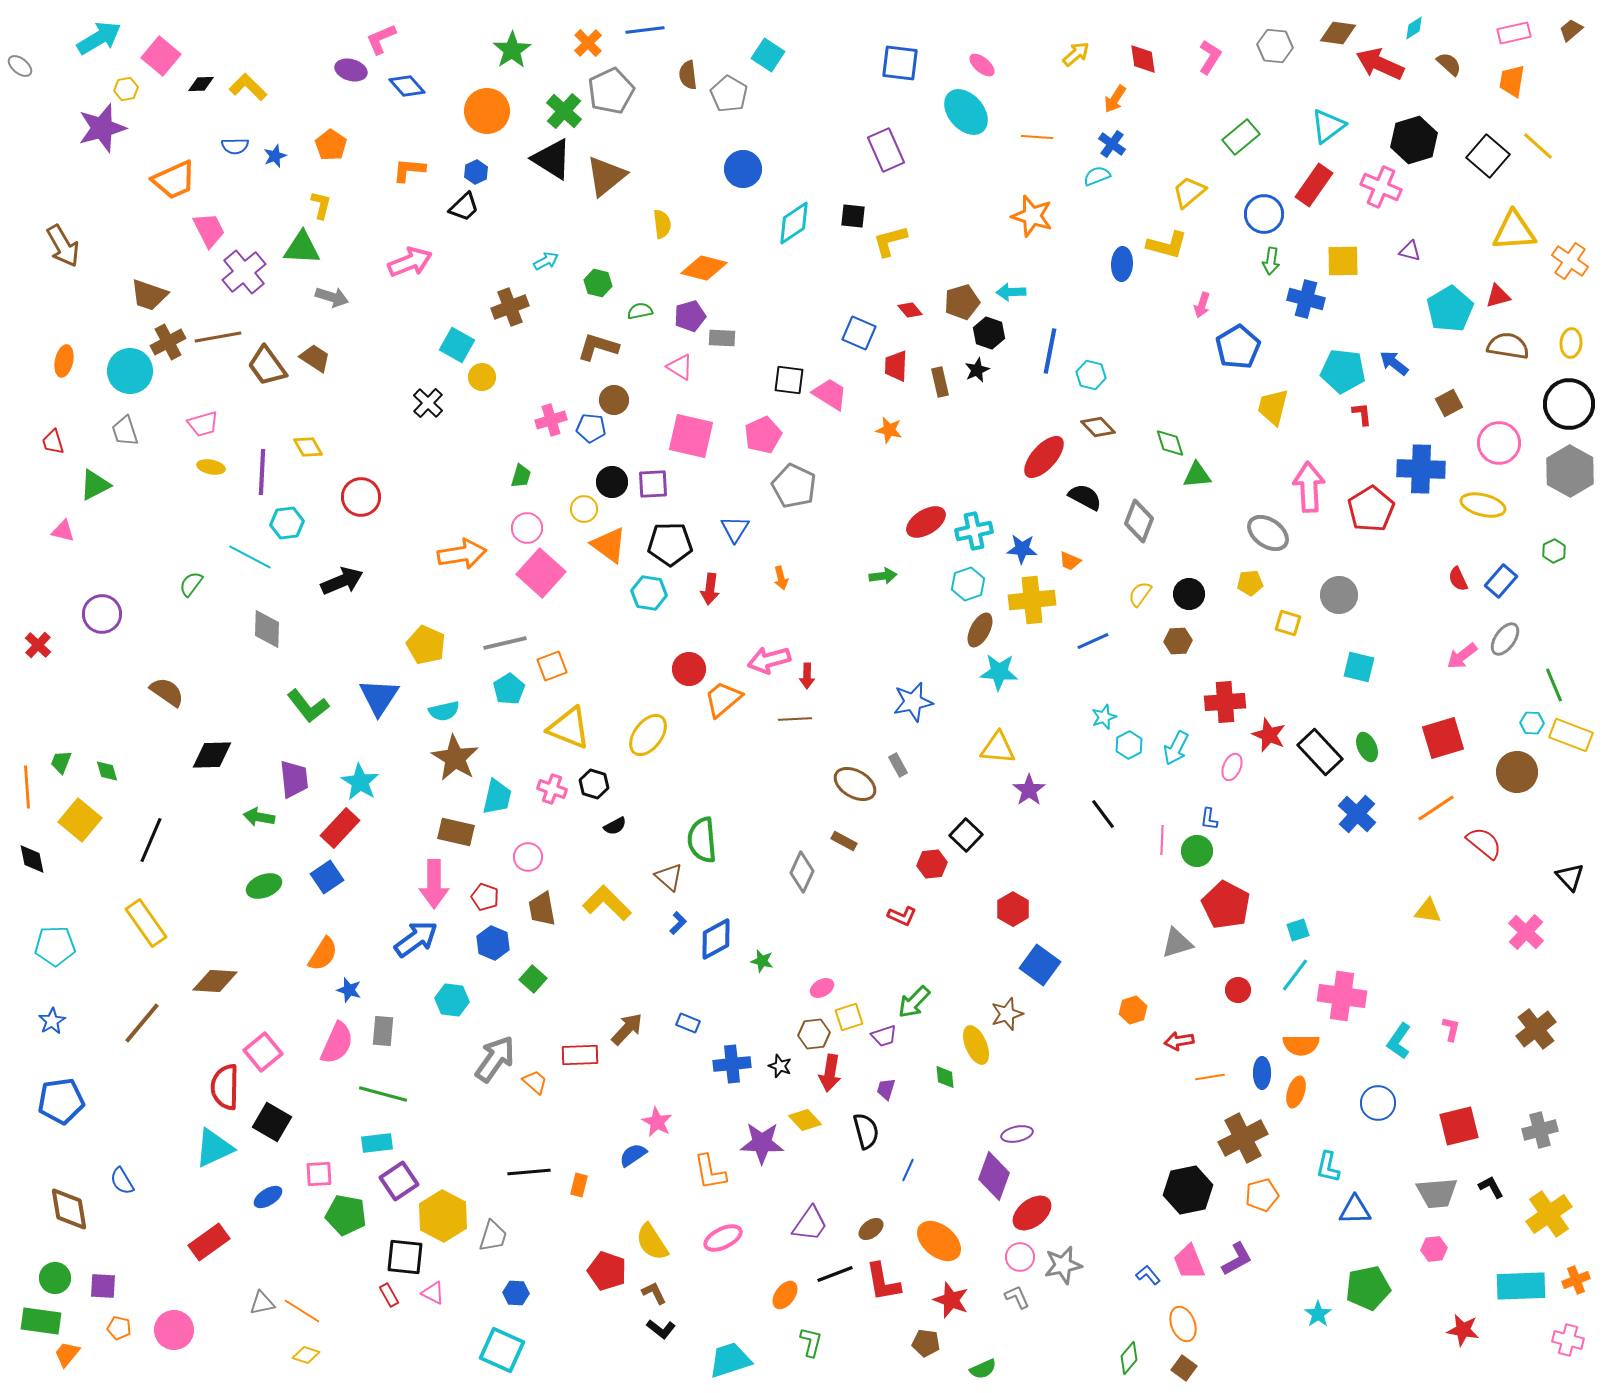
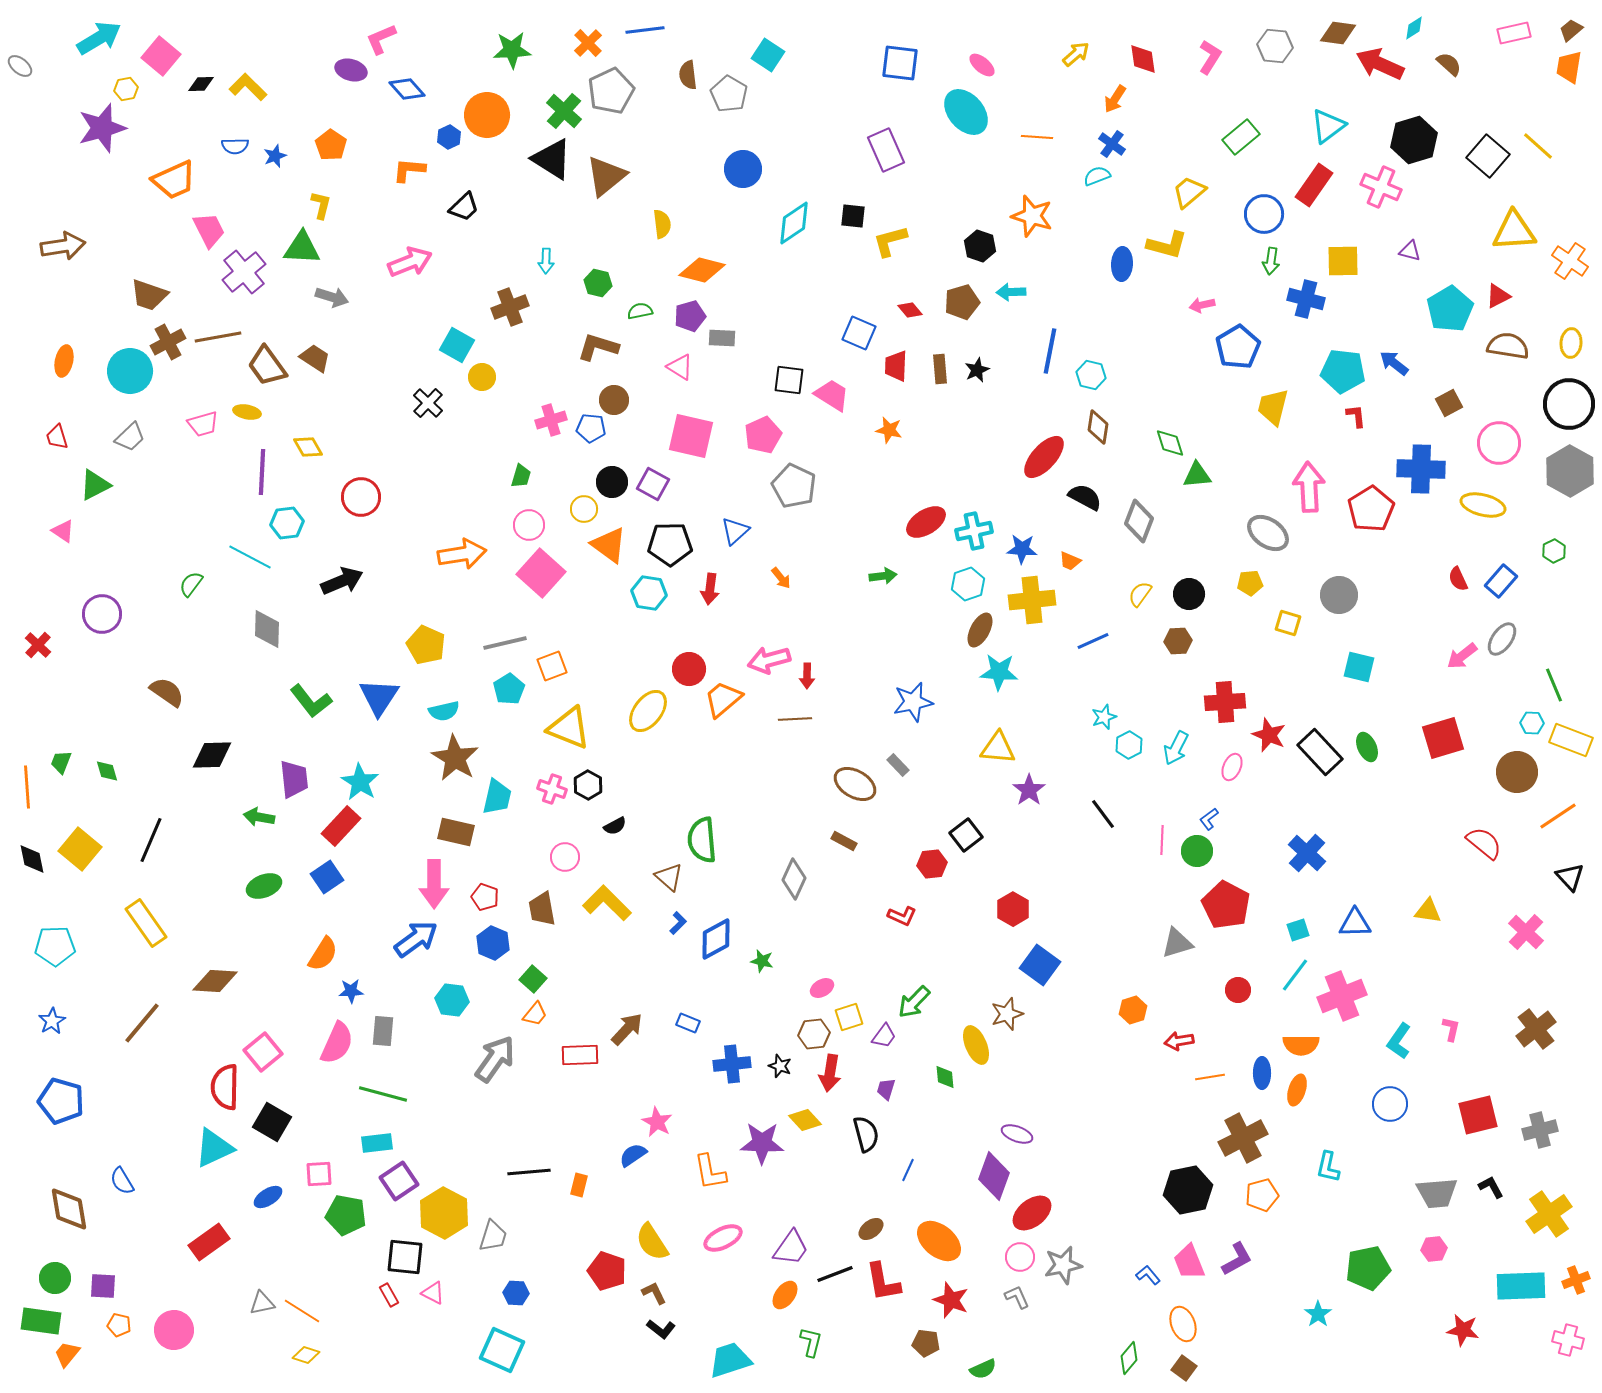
green star at (512, 50): rotated 30 degrees clockwise
orange trapezoid at (1512, 81): moved 57 px right, 14 px up
blue diamond at (407, 86): moved 3 px down
orange circle at (487, 111): moved 4 px down
blue hexagon at (476, 172): moved 27 px left, 35 px up
brown arrow at (63, 246): rotated 69 degrees counterclockwise
cyan arrow at (546, 261): rotated 120 degrees clockwise
orange diamond at (704, 268): moved 2 px left, 2 px down
red triangle at (1498, 296): rotated 12 degrees counterclockwise
pink arrow at (1202, 305): rotated 60 degrees clockwise
black hexagon at (989, 333): moved 9 px left, 87 px up
brown rectangle at (940, 382): moved 13 px up; rotated 8 degrees clockwise
pink trapezoid at (830, 394): moved 2 px right, 1 px down
red L-shape at (1362, 414): moved 6 px left, 2 px down
brown diamond at (1098, 427): rotated 52 degrees clockwise
gray trapezoid at (125, 431): moved 5 px right, 6 px down; rotated 116 degrees counterclockwise
red trapezoid at (53, 442): moved 4 px right, 5 px up
yellow ellipse at (211, 467): moved 36 px right, 55 px up
purple square at (653, 484): rotated 32 degrees clockwise
pink circle at (527, 528): moved 2 px right, 3 px up
blue triangle at (735, 529): moved 2 px down; rotated 16 degrees clockwise
pink triangle at (63, 531): rotated 20 degrees clockwise
orange arrow at (781, 578): rotated 25 degrees counterclockwise
gray ellipse at (1505, 639): moved 3 px left
green L-shape at (308, 706): moved 3 px right, 5 px up
yellow ellipse at (648, 735): moved 24 px up
yellow rectangle at (1571, 735): moved 5 px down
gray rectangle at (898, 765): rotated 15 degrees counterclockwise
black hexagon at (594, 784): moved 6 px left, 1 px down; rotated 12 degrees clockwise
orange line at (1436, 808): moved 122 px right, 8 px down
blue cross at (1357, 814): moved 50 px left, 39 px down
blue L-shape at (1209, 819): rotated 45 degrees clockwise
yellow square at (80, 820): moved 29 px down
red rectangle at (340, 828): moved 1 px right, 2 px up
black square at (966, 835): rotated 8 degrees clockwise
pink circle at (528, 857): moved 37 px right
gray diamond at (802, 872): moved 8 px left, 7 px down
blue star at (349, 990): moved 2 px right, 1 px down; rotated 20 degrees counterclockwise
pink cross at (1342, 996): rotated 30 degrees counterclockwise
purple trapezoid at (884, 1036): rotated 36 degrees counterclockwise
orange trapezoid at (535, 1082): moved 68 px up; rotated 88 degrees clockwise
orange ellipse at (1296, 1092): moved 1 px right, 2 px up
blue pentagon at (61, 1101): rotated 24 degrees clockwise
blue circle at (1378, 1103): moved 12 px right, 1 px down
red square at (1459, 1126): moved 19 px right, 11 px up
black semicircle at (866, 1131): moved 3 px down
purple ellipse at (1017, 1134): rotated 32 degrees clockwise
blue triangle at (1355, 1210): moved 287 px up
yellow hexagon at (443, 1216): moved 1 px right, 3 px up
purple trapezoid at (810, 1224): moved 19 px left, 24 px down
green pentagon at (1368, 1288): moved 20 px up
orange pentagon at (119, 1328): moved 3 px up
